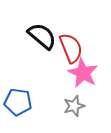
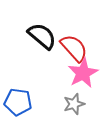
red semicircle: moved 3 px right; rotated 20 degrees counterclockwise
pink star: rotated 16 degrees clockwise
gray star: moved 2 px up
